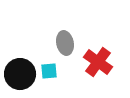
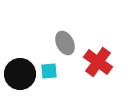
gray ellipse: rotated 15 degrees counterclockwise
